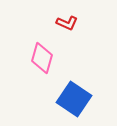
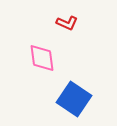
pink diamond: rotated 24 degrees counterclockwise
